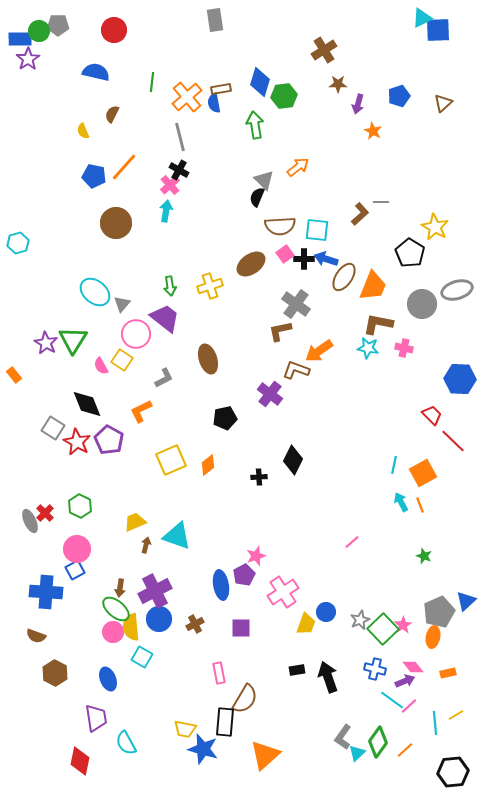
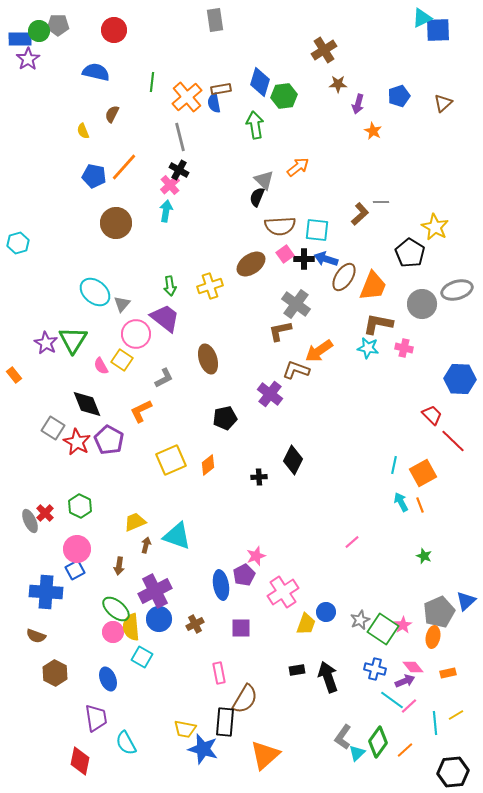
brown arrow at (120, 588): moved 1 px left, 22 px up
green square at (383, 629): rotated 12 degrees counterclockwise
